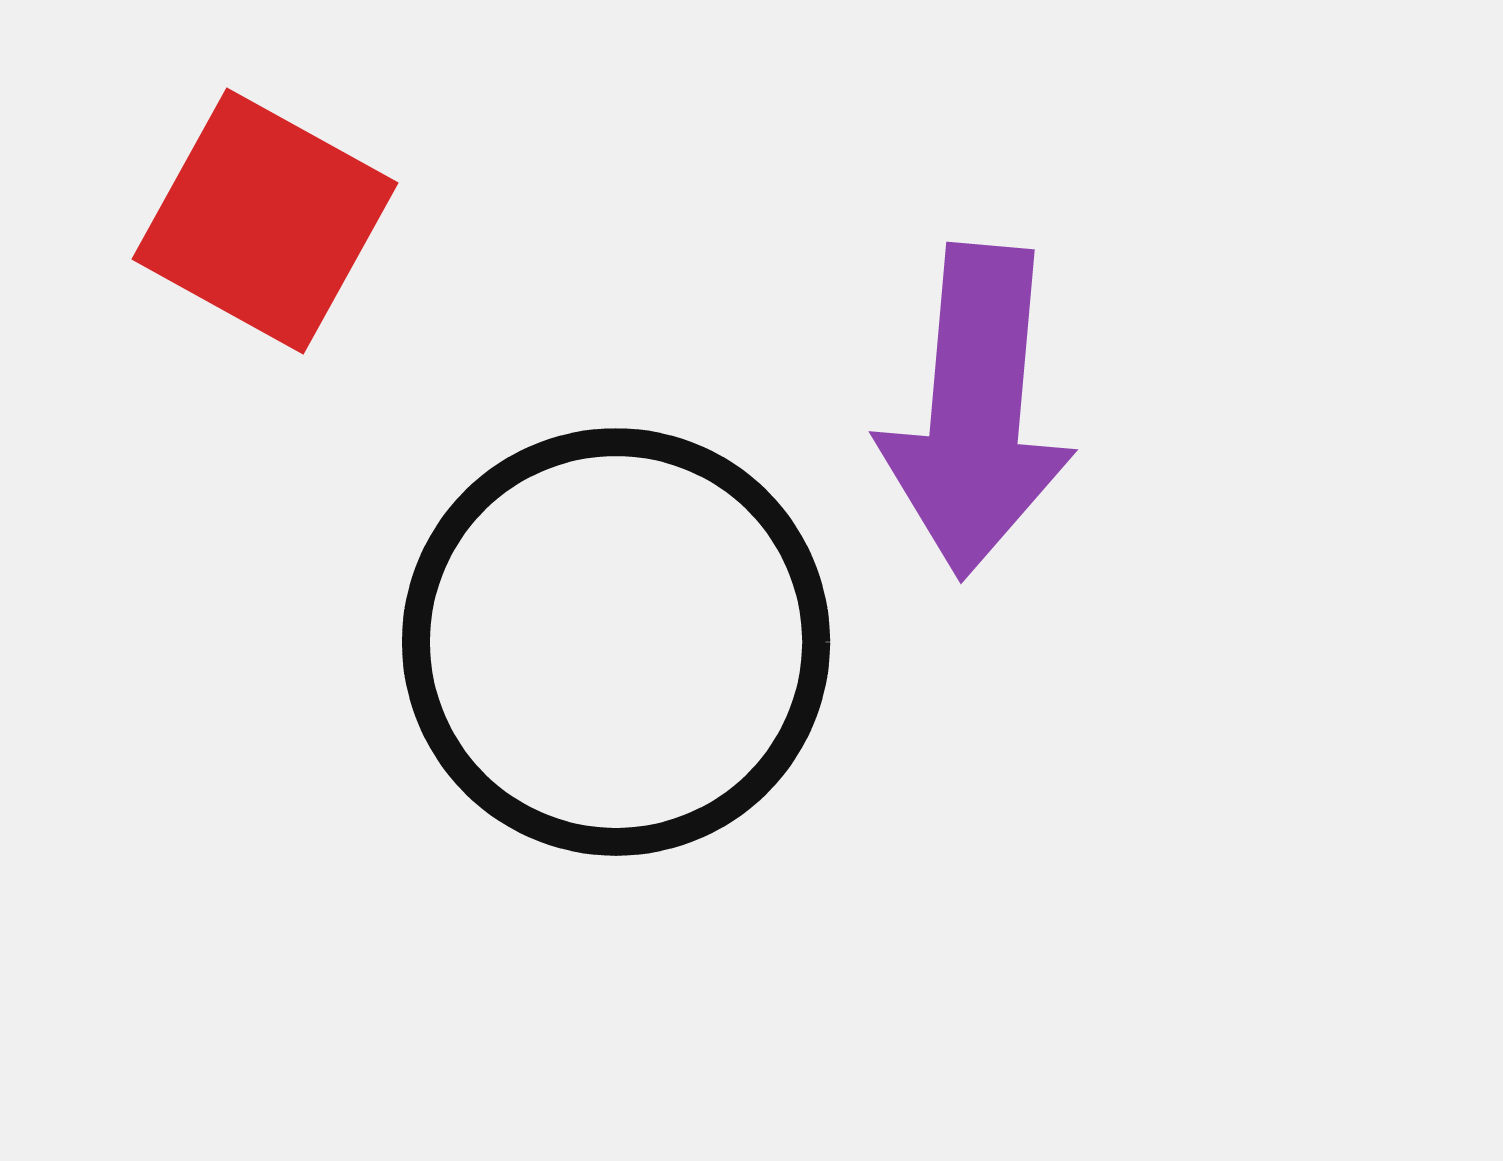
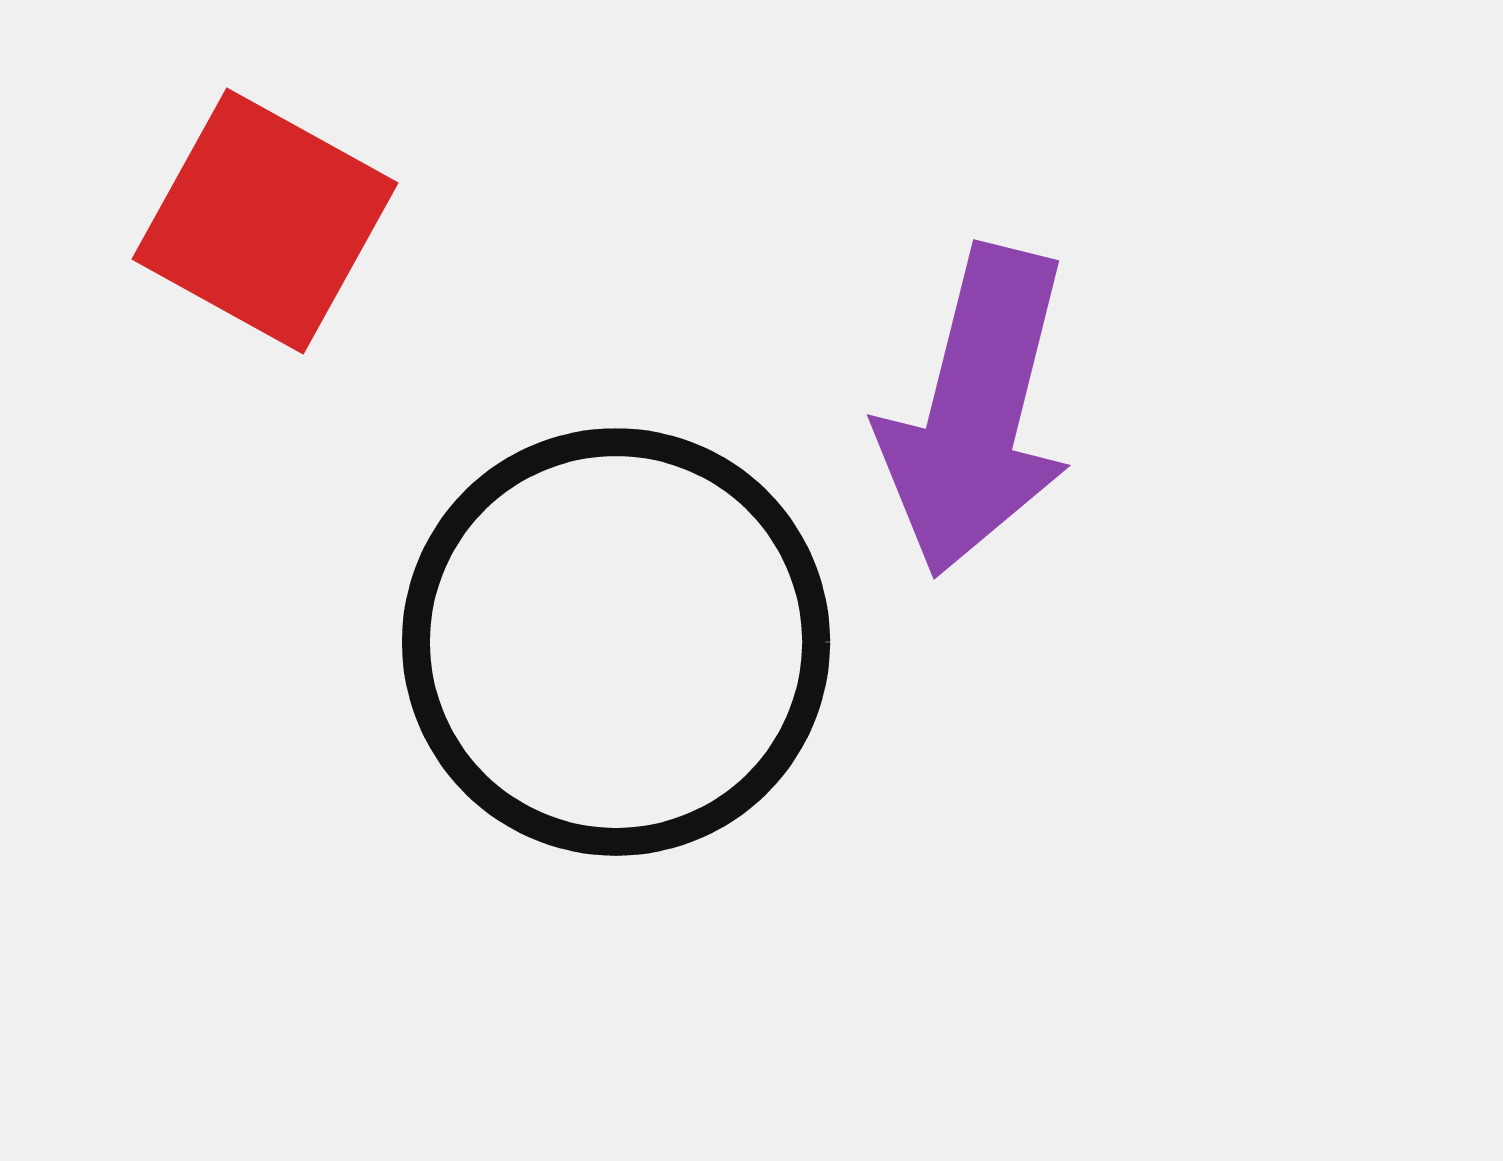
purple arrow: rotated 9 degrees clockwise
